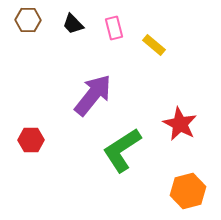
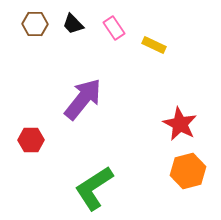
brown hexagon: moved 7 px right, 4 px down
pink rectangle: rotated 20 degrees counterclockwise
yellow rectangle: rotated 15 degrees counterclockwise
purple arrow: moved 10 px left, 4 px down
green L-shape: moved 28 px left, 38 px down
orange hexagon: moved 20 px up
